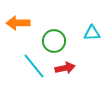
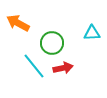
orange arrow: rotated 30 degrees clockwise
green circle: moved 2 px left, 2 px down
red arrow: moved 2 px left
